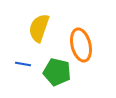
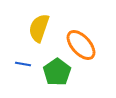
orange ellipse: rotated 28 degrees counterclockwise
green pentagon: rotated 24 degrees clockwise
